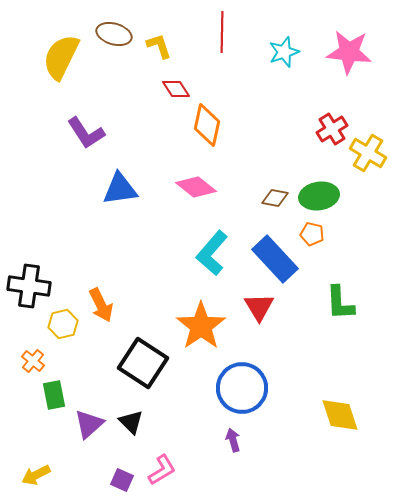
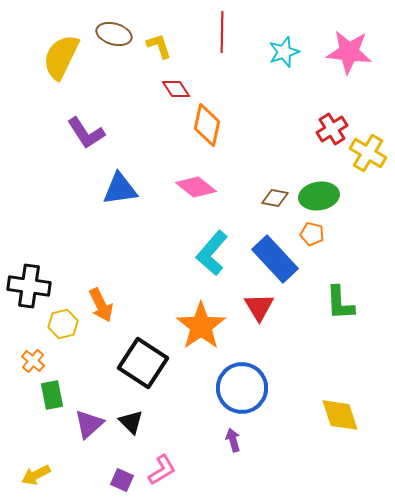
green rectangle: moved 2 px left
